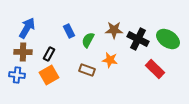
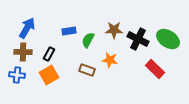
blue rectangle: rotated 72 degrees counterclockwise
